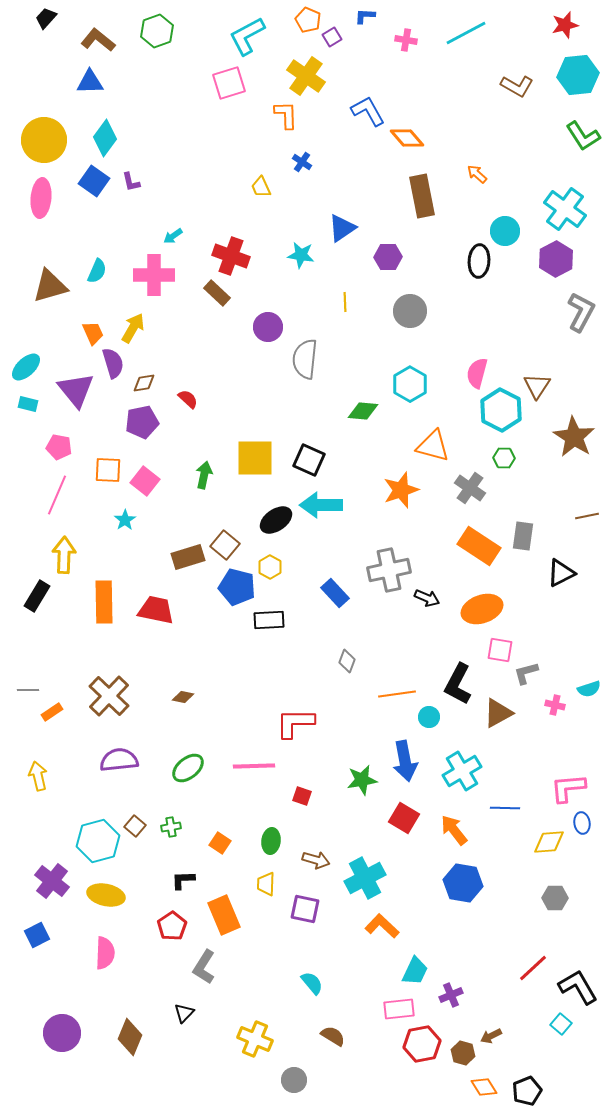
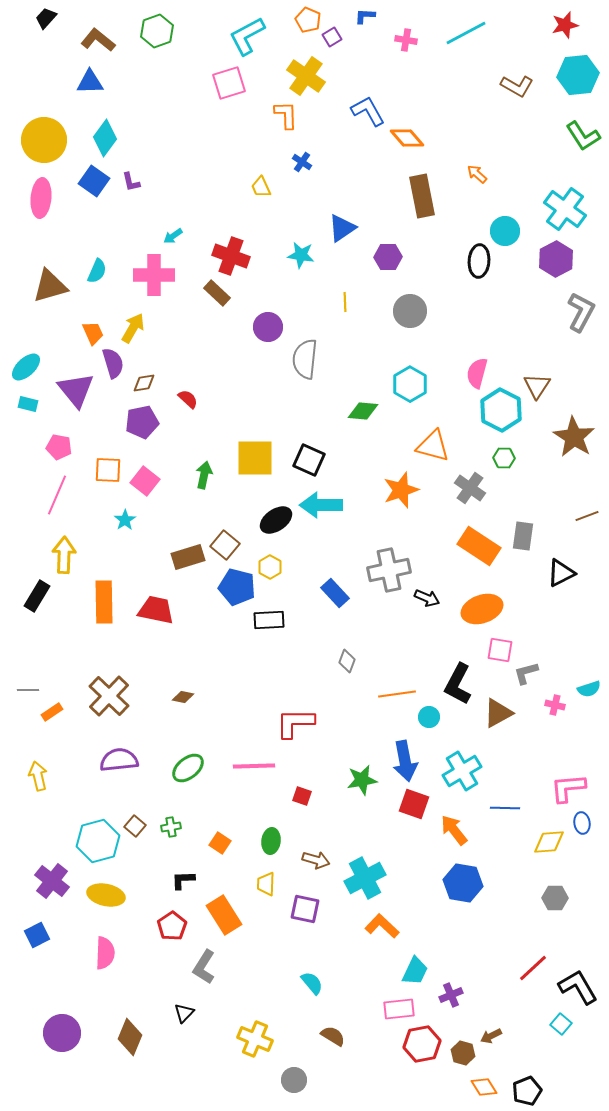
brown line at (587, 516): rotated 10 degrees counterclockwise
red square at (404, 818): moved 10 px right, 14 px up; rotated 12 degrees counterclockwise
orange rectangle at (224, 915): rotated 9 degrees counterclockwise
